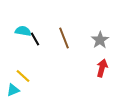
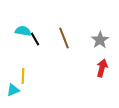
yellow line: rotated 49 degrees clockwise
